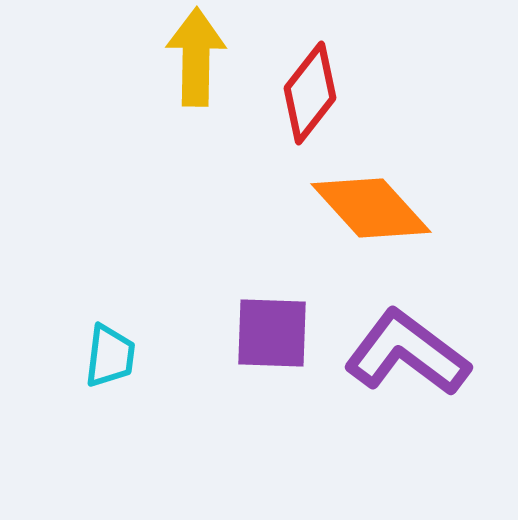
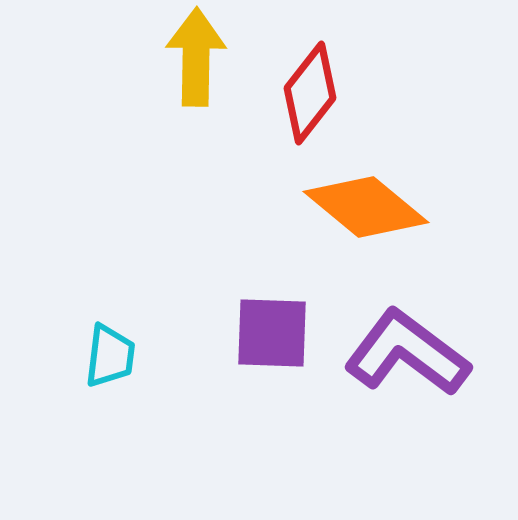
orange diamond: moved 5 px left, 1 px up; rotated 8 degrees counterclockwise
